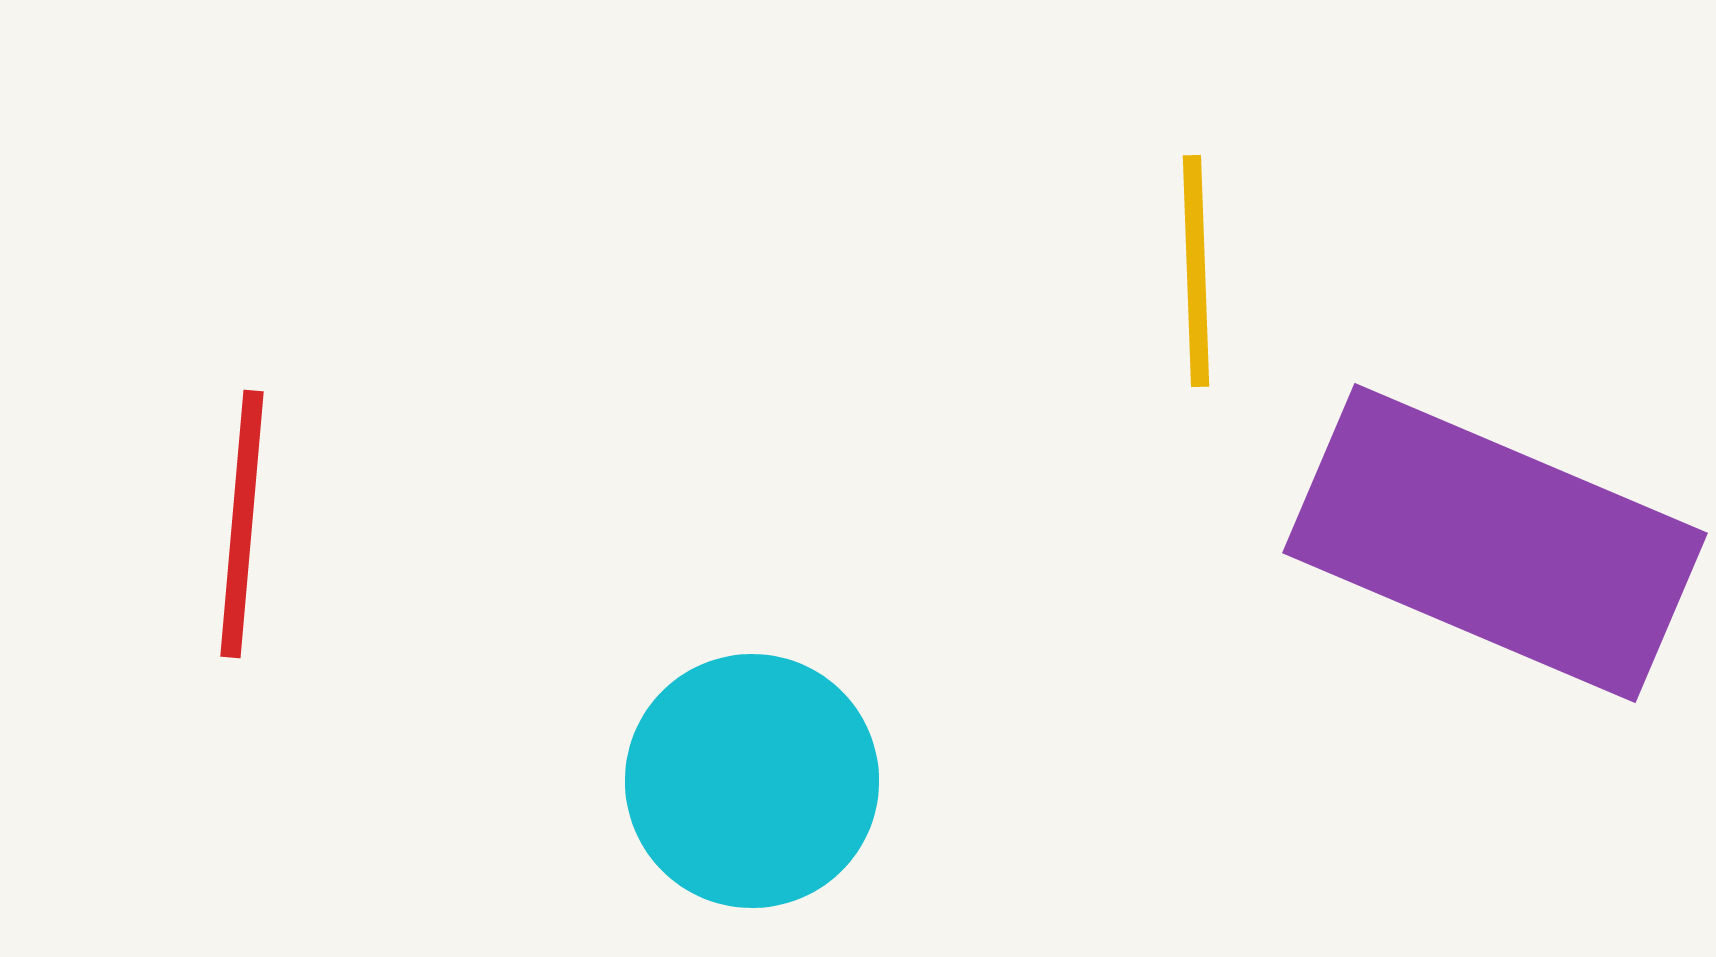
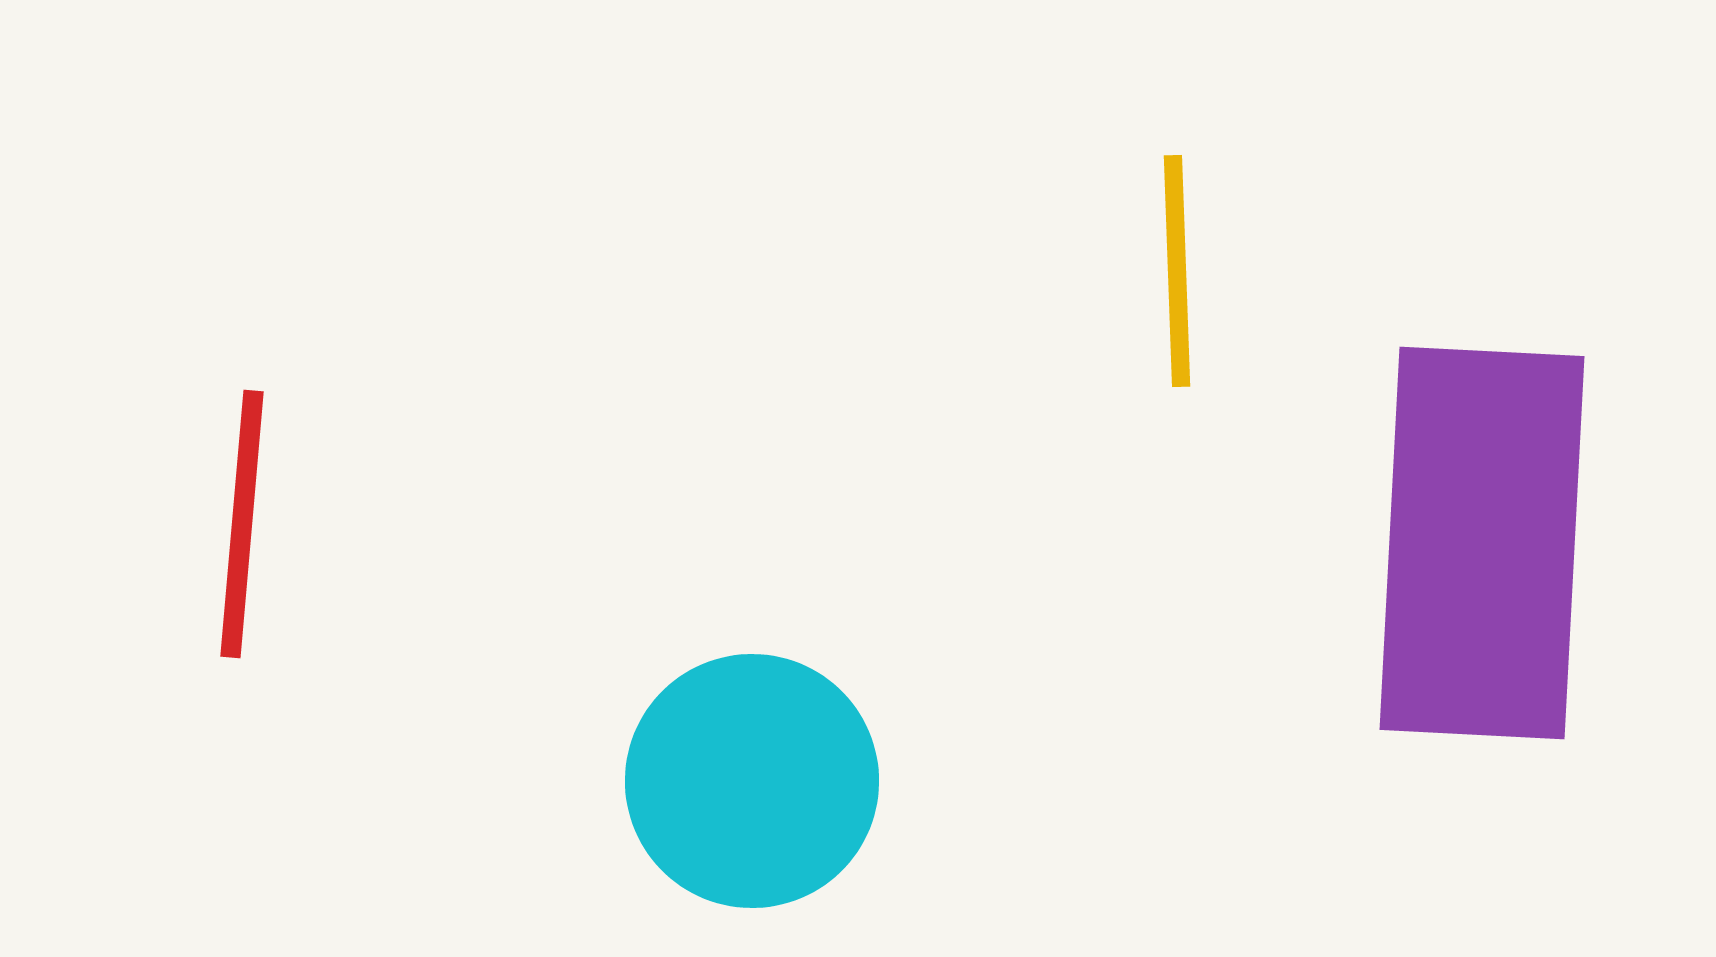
yellow line: moved 19 px left
purple rectangle: moved 13 px left; rotated 70 degrees clockwise
